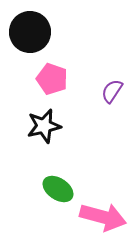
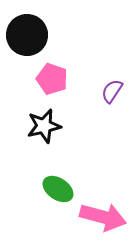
black circle: moved 3 px left, 3 px down
